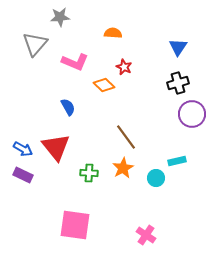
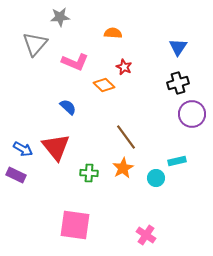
blue semicircle: rotated 18 degrees counterclockwise
purple rectangle: moved 7 px left
